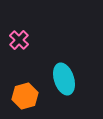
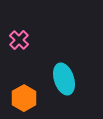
orange hexagon: moved 1 px left, 2 px down; rotated 15 degrees counterclockwise
